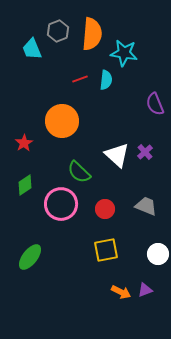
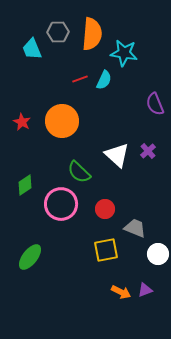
gray hexagon: moved 1 px down; rotated 20 degrees clockwise
cyan semicircle: moved 2 px left; rotated 18 degrees clockwise
red star: moved 2 px left, 21 px up; rotated 12 degrees counterclockwise
purple cross: moved 3 px right, 1 px up
gray trapezoid: moved 11 px left, 22 px down
